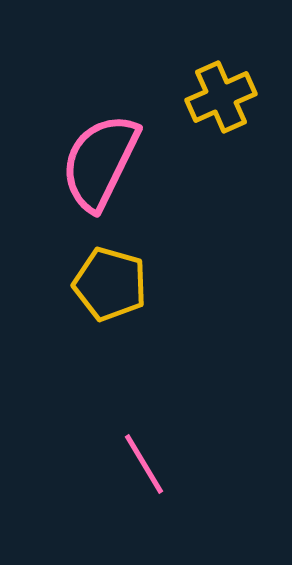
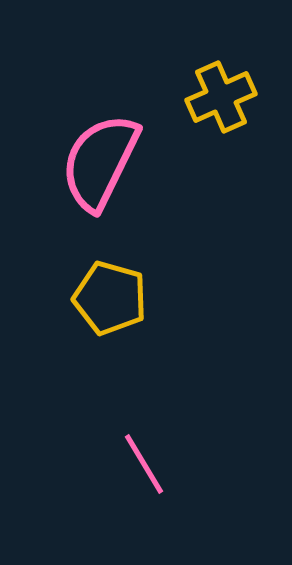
yellow pentagon: moved 14 px down
